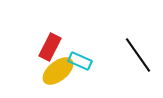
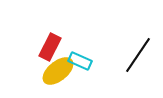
black line: rotated 69 degrees clockwise
